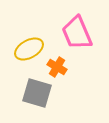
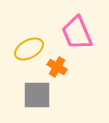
gray square: moved 2 px down; rotated 16 degrees counterclockwise
